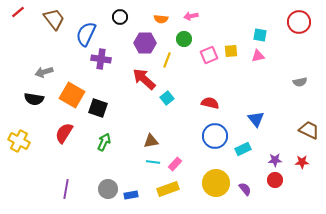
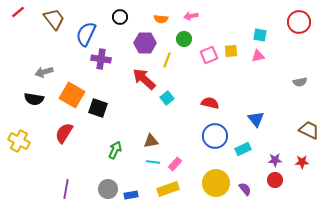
green arrow at (104, 142): moved 11 px right, 8 px down
